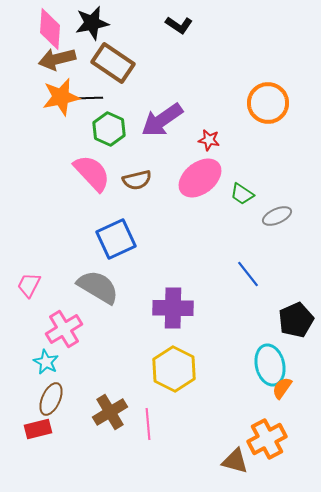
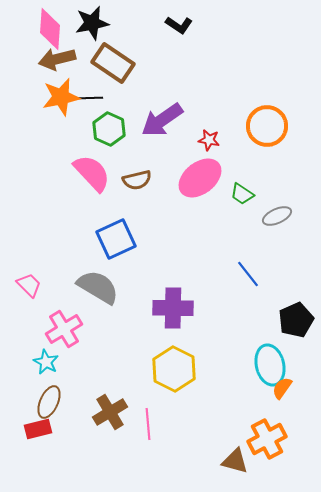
orange circle: moved 1 px left, 23 px down
pink trapezoid: rotated 108 degrees clockwise
brown ellipse: moved 2 px left, 3 px down
